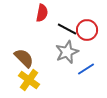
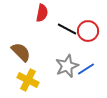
red circle: moved 1 px right, 1 px down
gray star: moved 14 px down
brown semicircle: moved 3 px left, 6 px up
yellow cross: moved 1 px left; rotated 10 degrees counterclockwise
